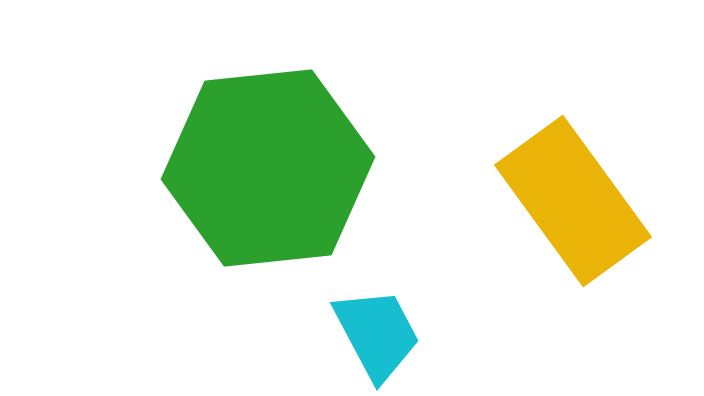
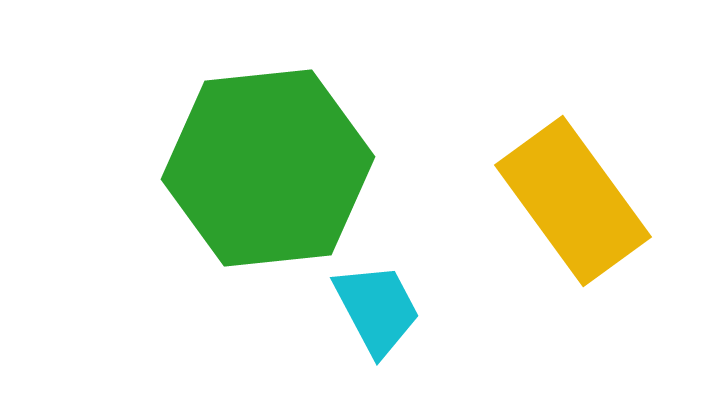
cyan trapezoid: moved 25 px up
